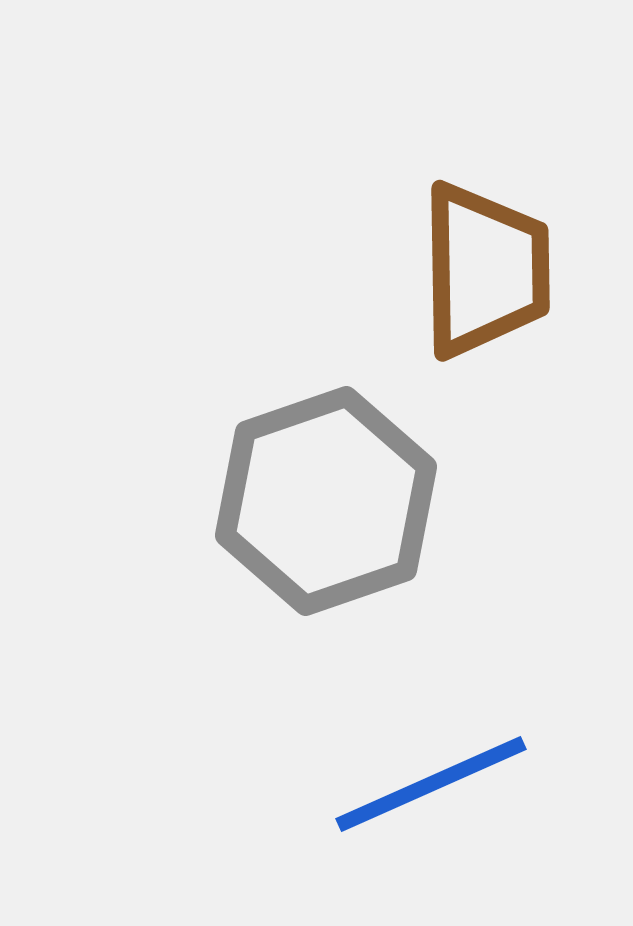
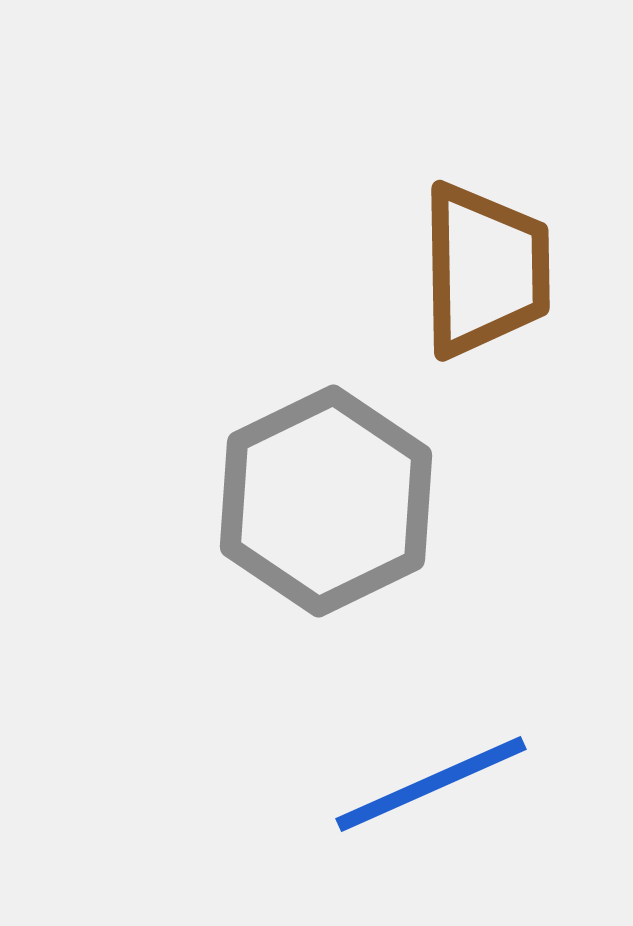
gray hexagon: rotated 7 degrees counterclockwise
